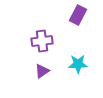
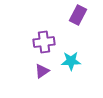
purple cross: moved 2 px right, 1 px down
cyan star: moved 7 px left, 3 px up
